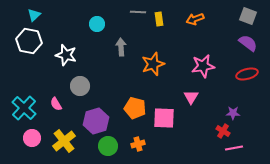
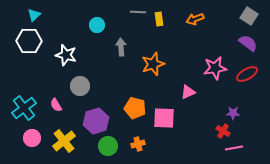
gray square: moved 1 px right; rotated 12 degrees clockwise
cyan circle: moved 1 px down
white hexagon: rotated 10 degrees counterclockwise
pink star: moved 12 px right, 2 px down
red ellipse: rotated 15 degrees counterclockwise
pink triangle: moved 3 px left, 5 px up; rotated 35 degrees clockwise
pink semicircle: moved 1 px down
cyan cross: rotated 10 degrees clockwise
